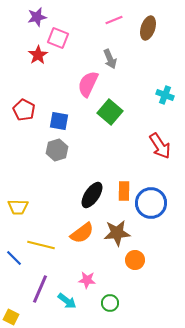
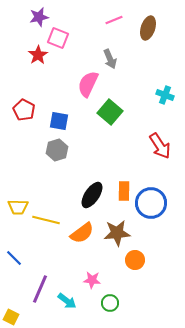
purple star: moved 2 px right
yellow line: moved 5 px right, 25 px up
pink star: moved 5 px right
